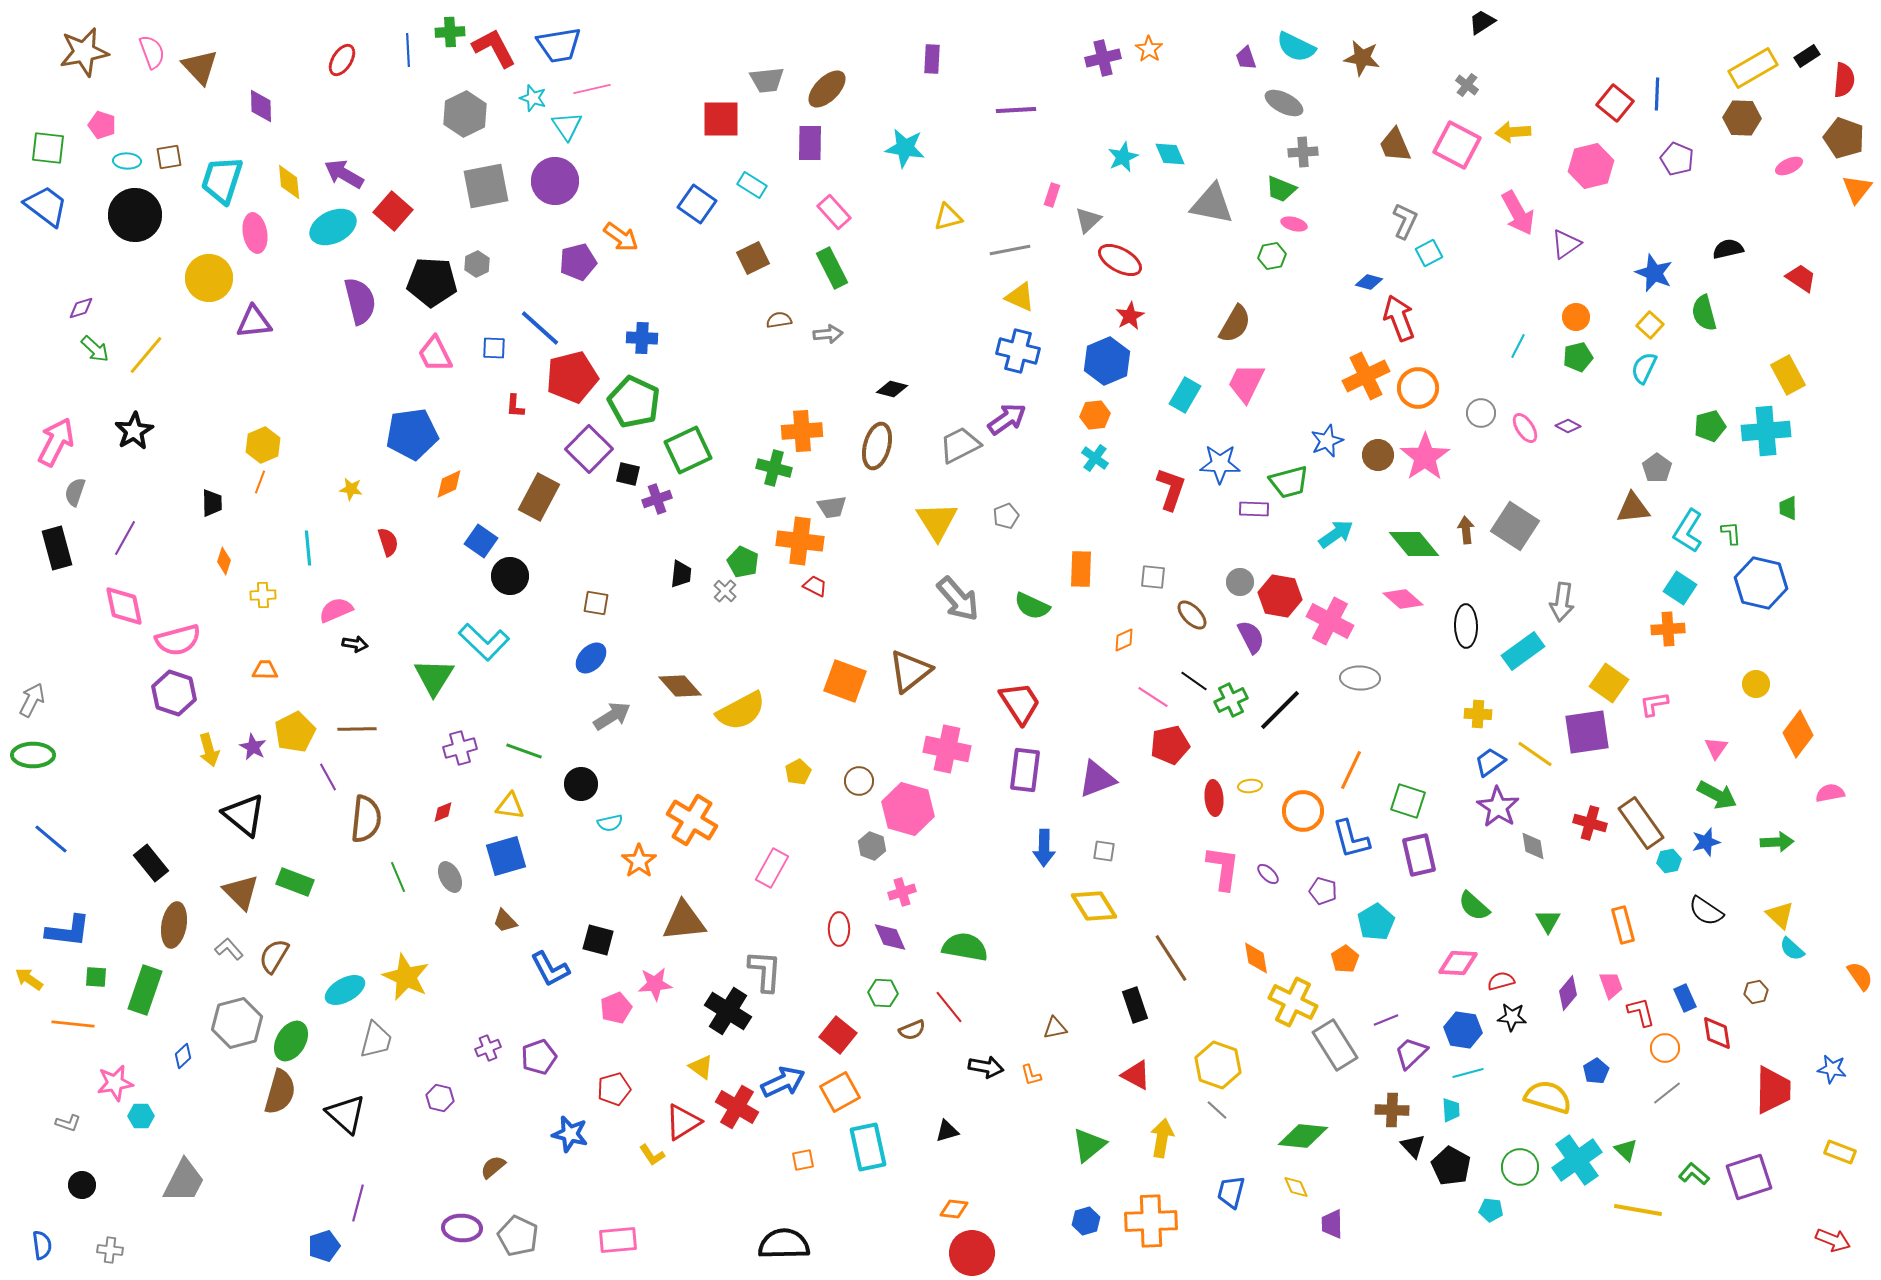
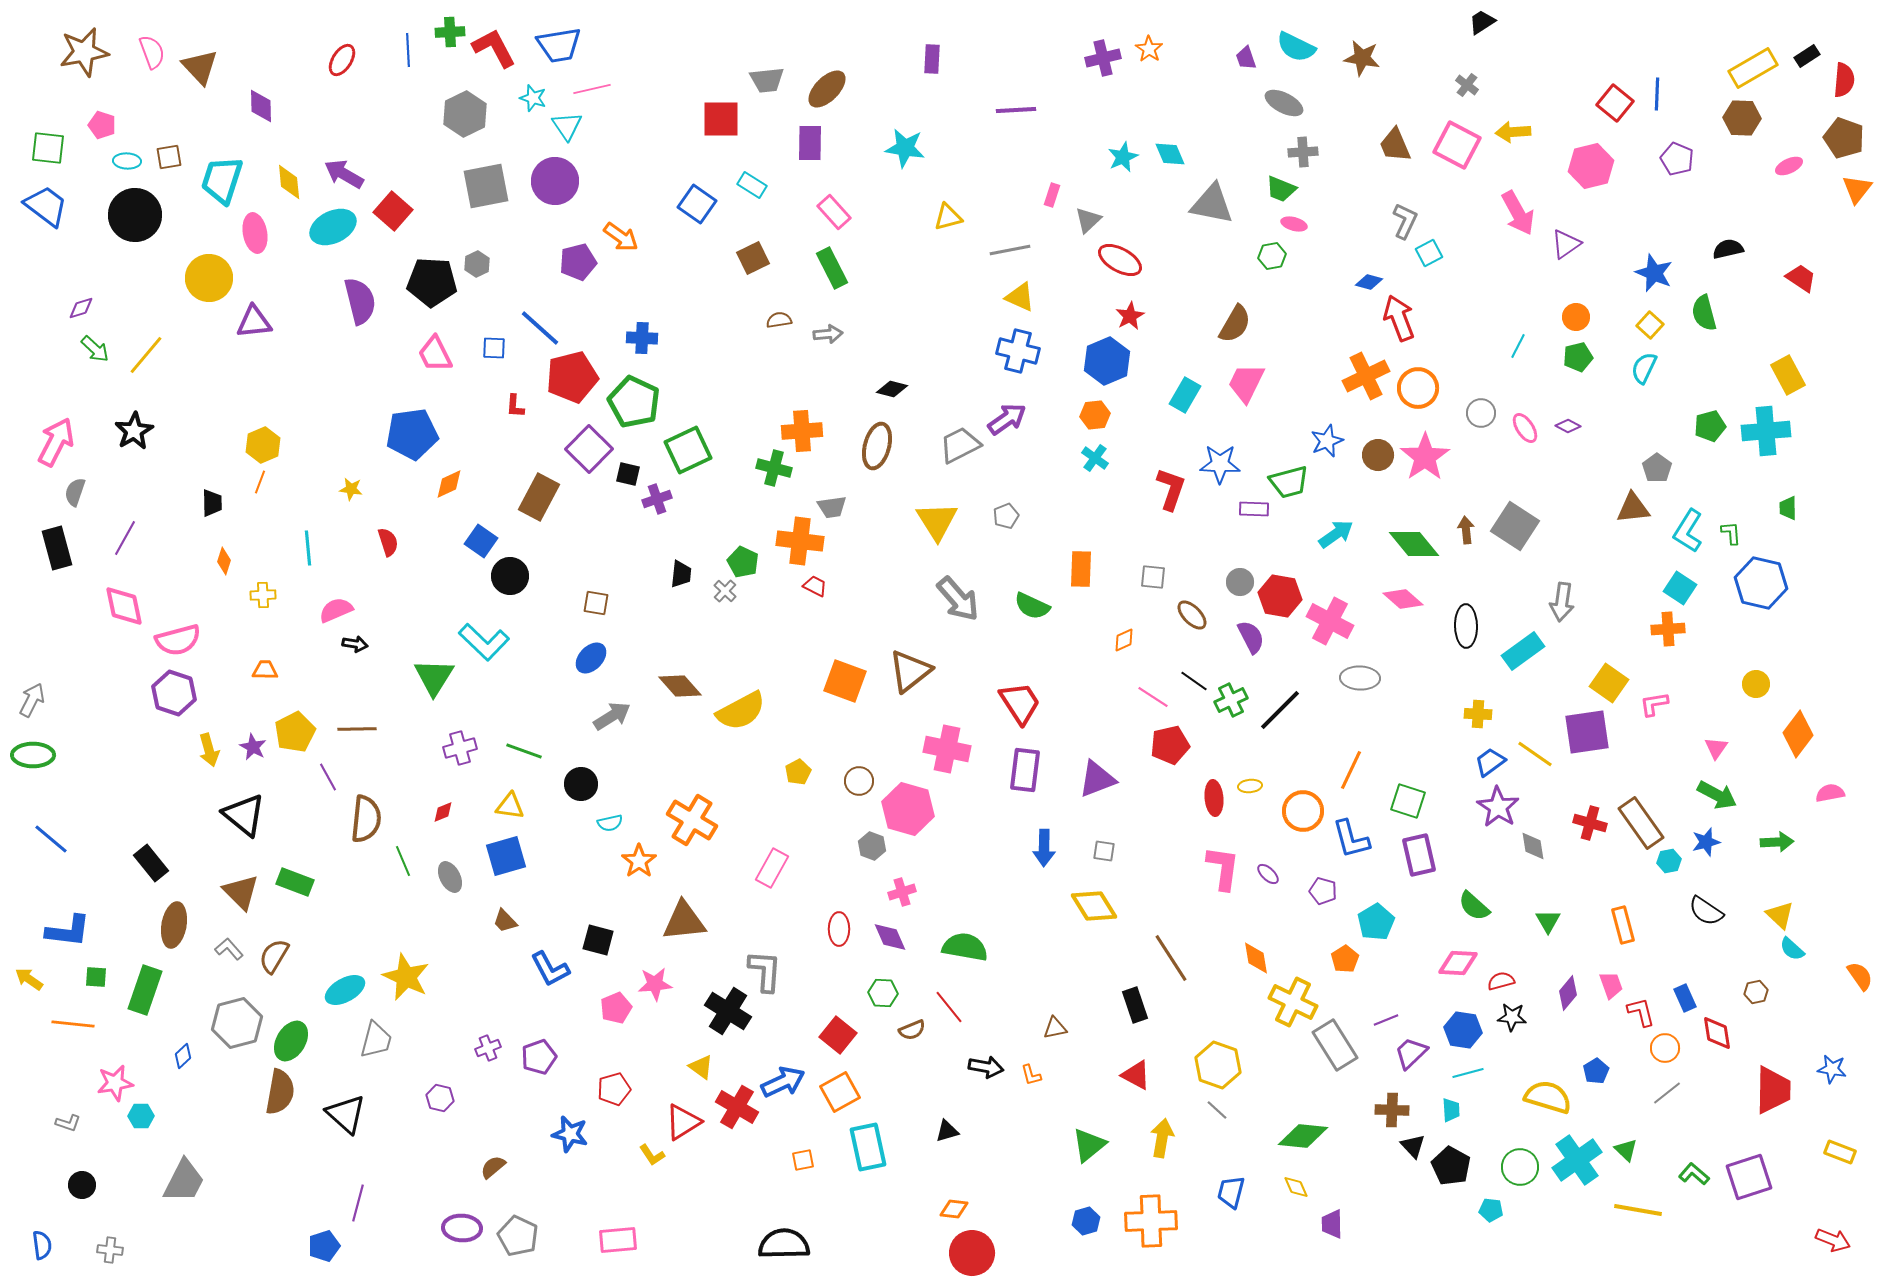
green line at (398, 877): moved 5 px right, 16 px up
brown semicircle at (280, 1092): rotated 6 degrees counterclockwise
